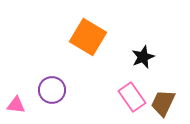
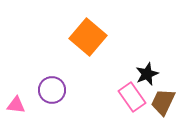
orange square: rotated 9 degrees clockwise
black star: moved 4 px right, 17 px down
brown trapezoid: moved 1 px up
